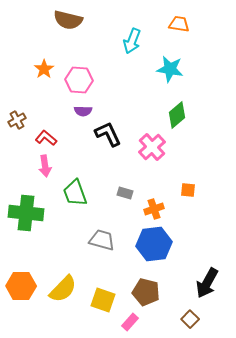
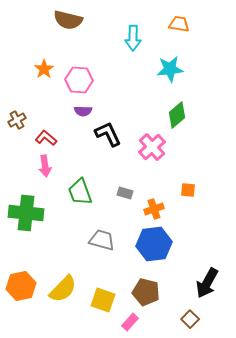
cyan arrow: moved 1 px right, 3 px up; rotated 20 degrees counterclockwise
cyan star: rotated 16 degrees counterclockwise
green trapezoid: moved 5 px right, 1 px up
orange hexagon: rotated 12 degrees counterclockwise
